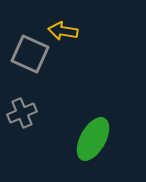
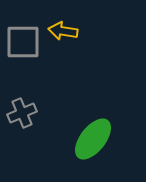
gray square: moved 7 px left, 12 px up; rotated 24 degrees counterclockwise
green ellipse: rotated 9 degrees clockwise
